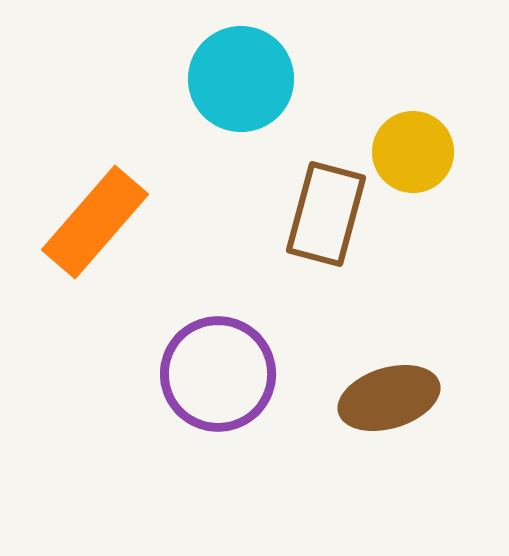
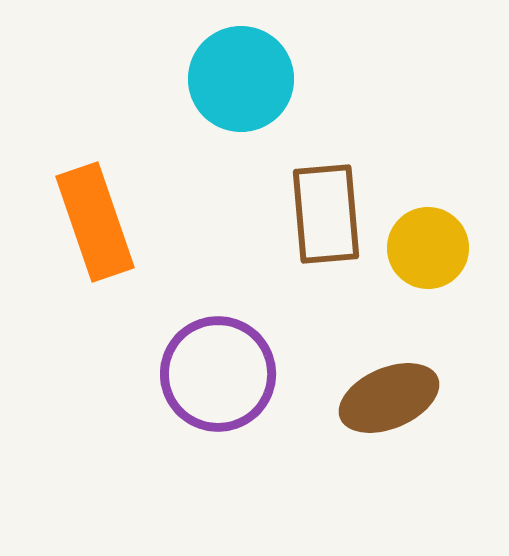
yellow circle: moved 15 px right, 96 px down
brown rectangle: rotated 20 degrees counterclockwise
orange rectangle: rotated 60 degrees counterclockwise
brown ellipse: rotated 6 degrees counterclockwise
